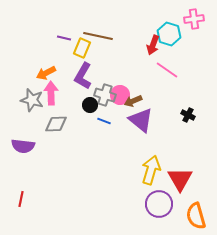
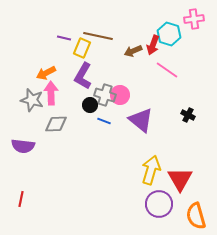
brown arrow: moved 50 px up
